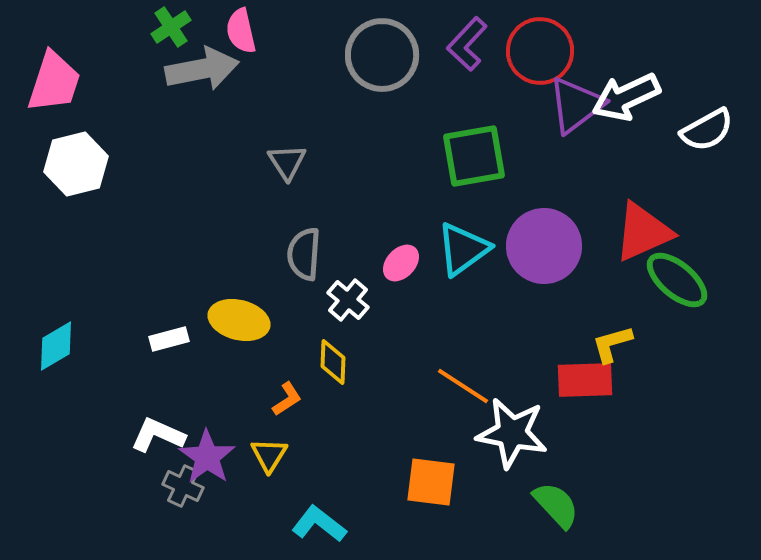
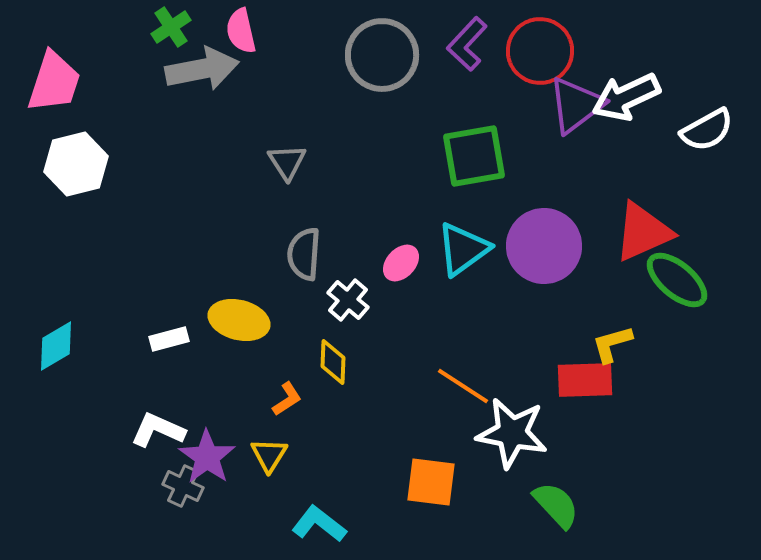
white L-shape: moved 5 px up
